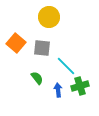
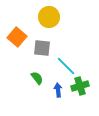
orange square: moved 1 px right, 6 px up
